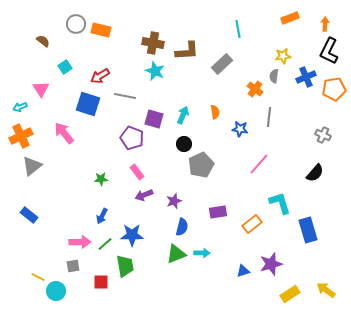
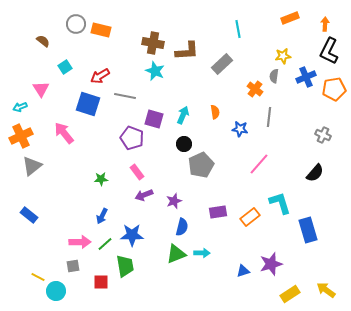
orange rectangle at (252, 224): moved 2 px left, 7 px up
